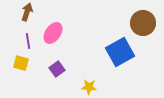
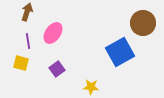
yellow star: moved 2 px right
